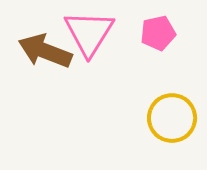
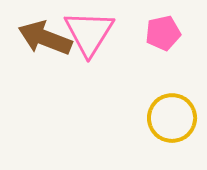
pink pentagon: moved 5 px right
brown arrow: moved 13 px up
